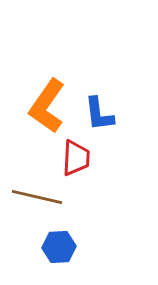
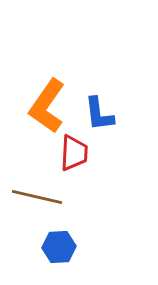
red trapezoid: moved 2 px left, 5 px up
